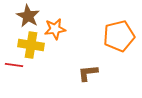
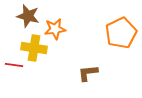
brown star: rotated 15 degrees counterclockwise
orange pentagon: moved 2 px right, 3 px up; rotated 12 degrees counterclockwise
yellow cross: moved 3 px right, 3 px down
